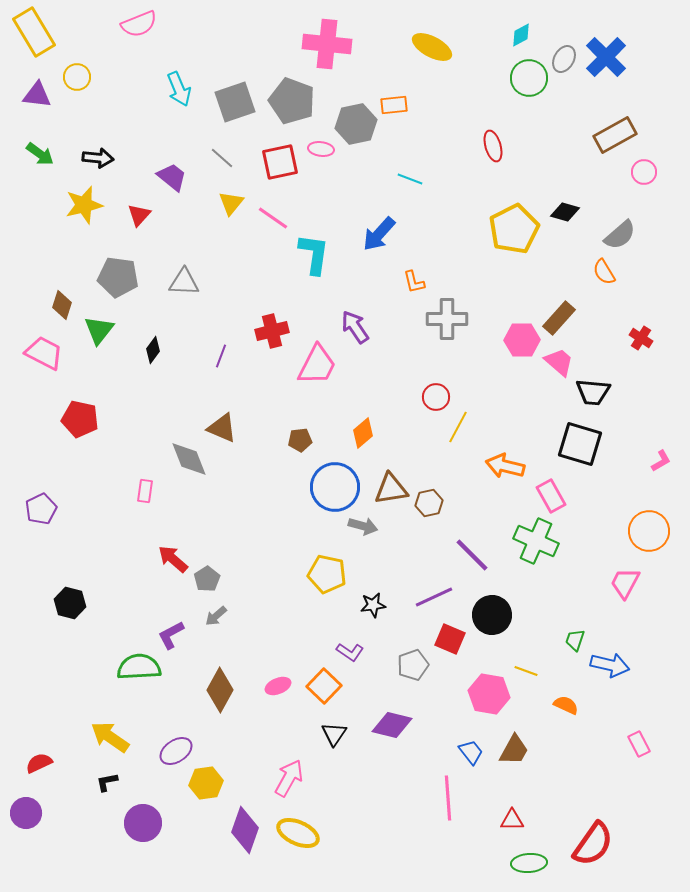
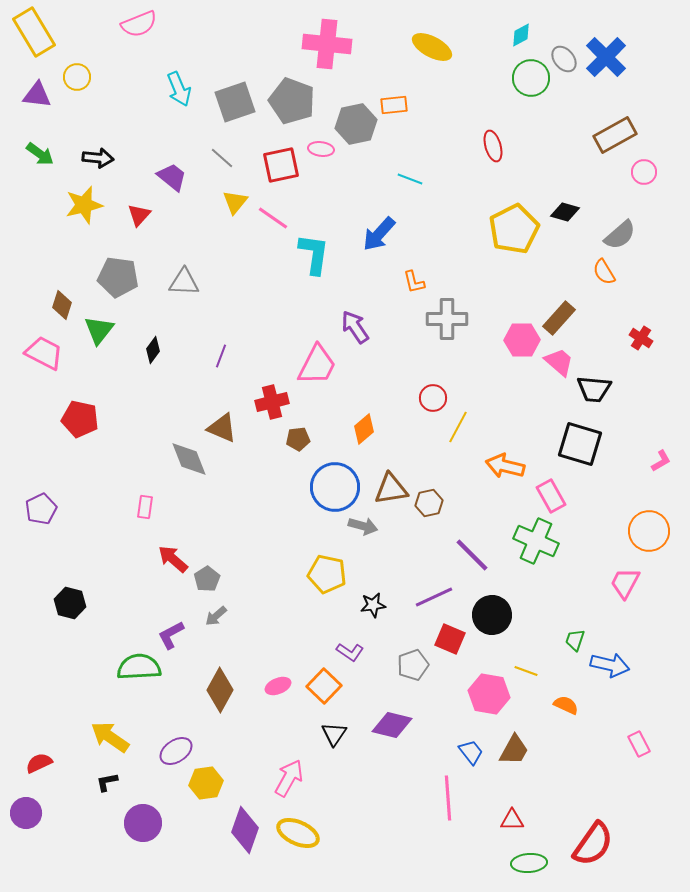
gray ellipse at (564, 59): rotated 68 degrees counterclockwise
green circle at (529, 78): moved 2 px right
red square at (280, 162): moved 1 px right, 3 px down
yellow triangle at (231, 203): moved 4 px right, 1 px up
red cross at (272, 331): moved 71 px down
black trapezoid at (593, 392): moved 1 px right, 3 px up
red circle at (436, 397): moved 3 px left, 1 px down
orange diamond at (363, 433): moved 1 px right, 4 px up
brown pentagon at (300, 440): moved 2 px left, 1 px up
pink rectangle at (145, 491): moved 16 px down
